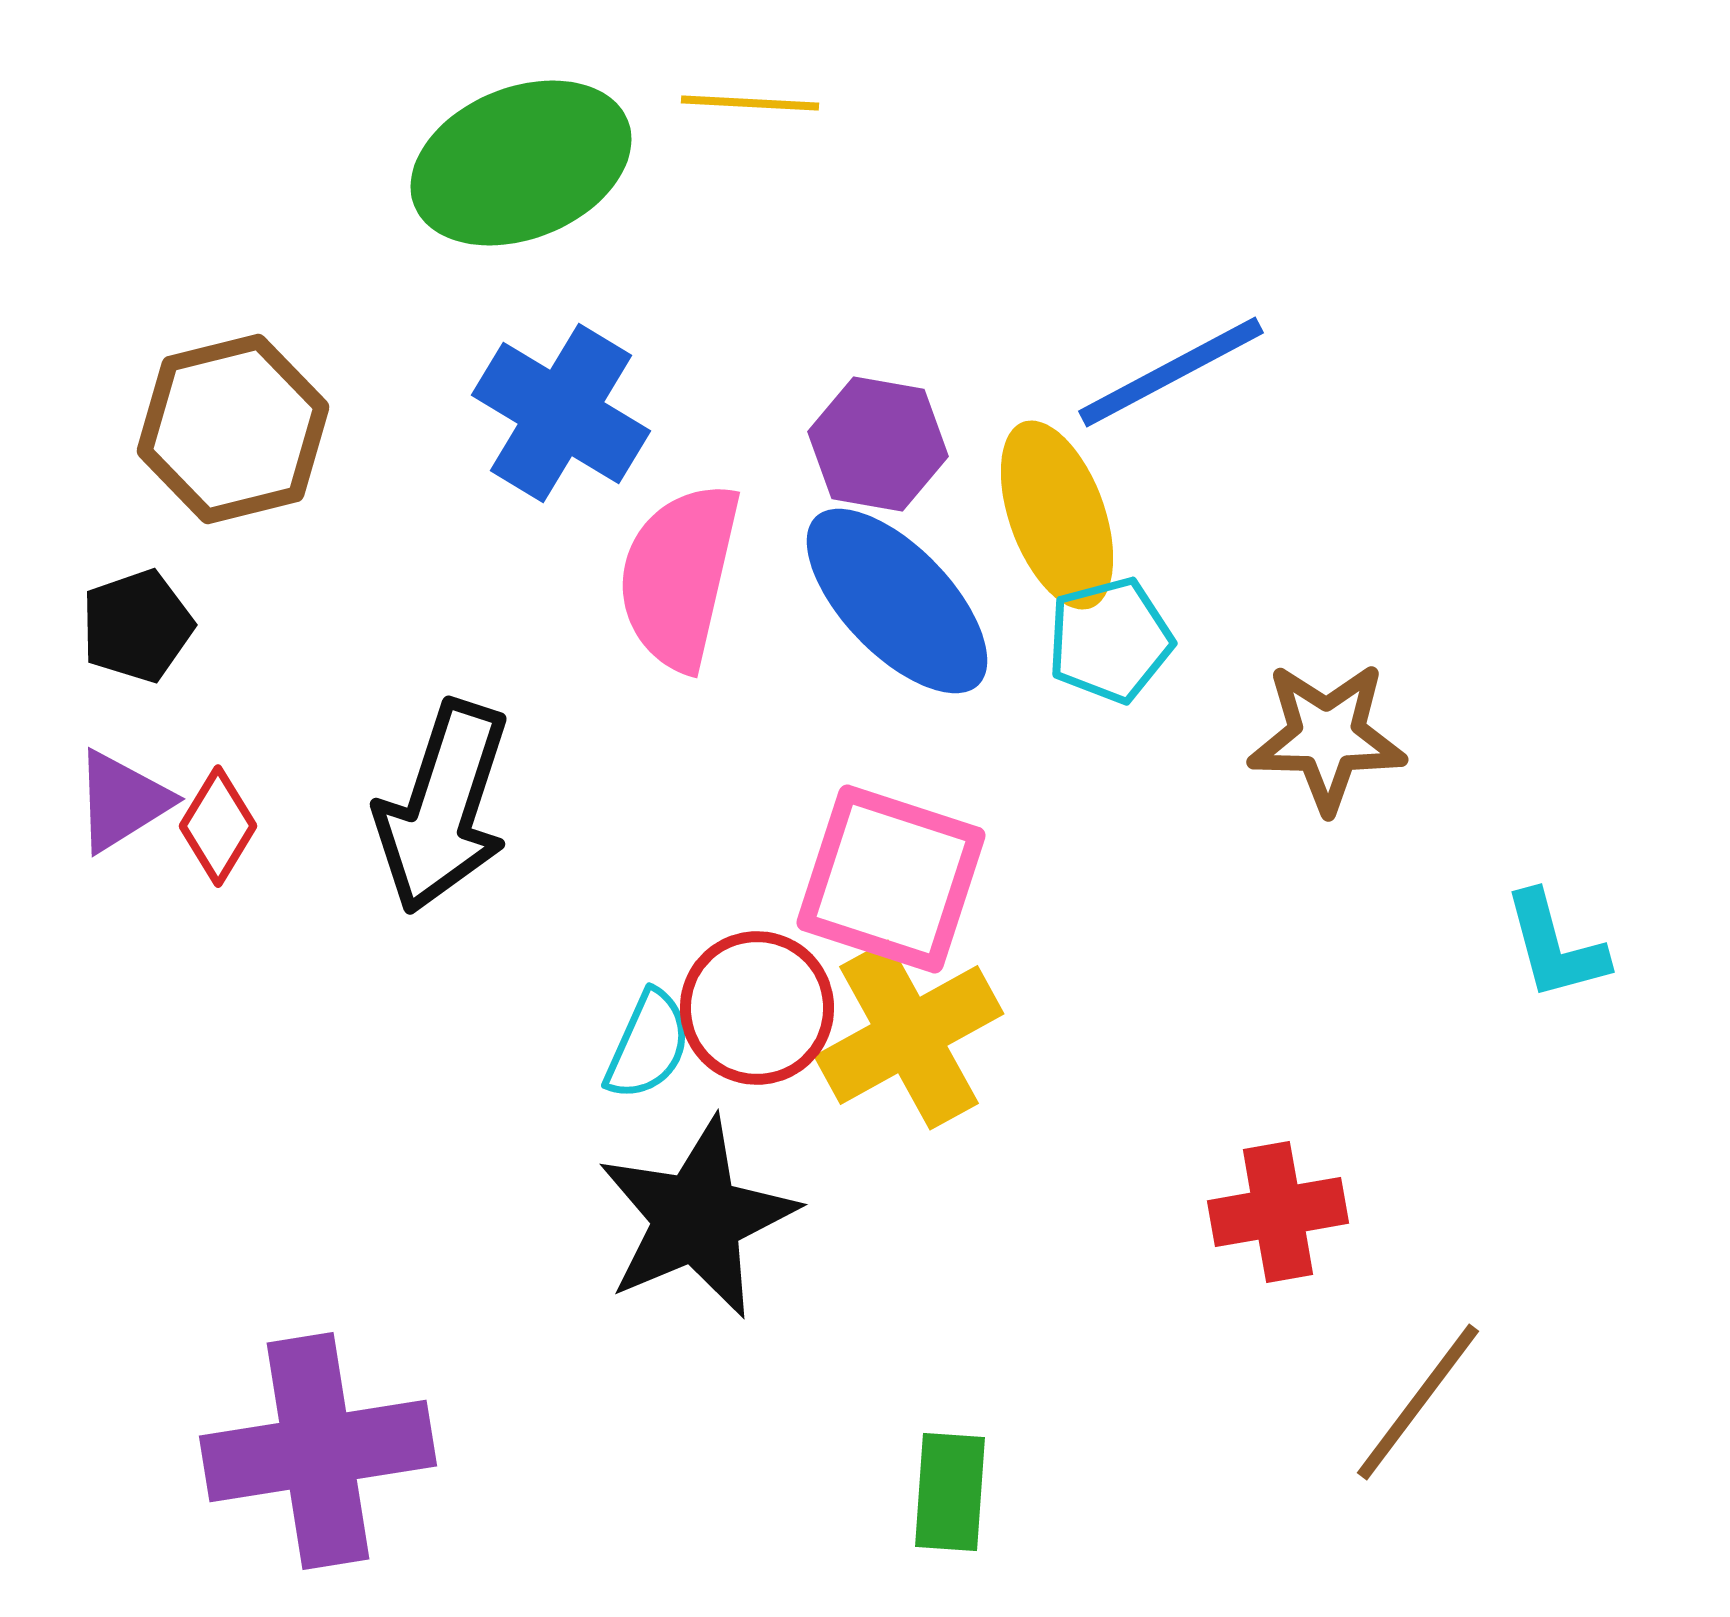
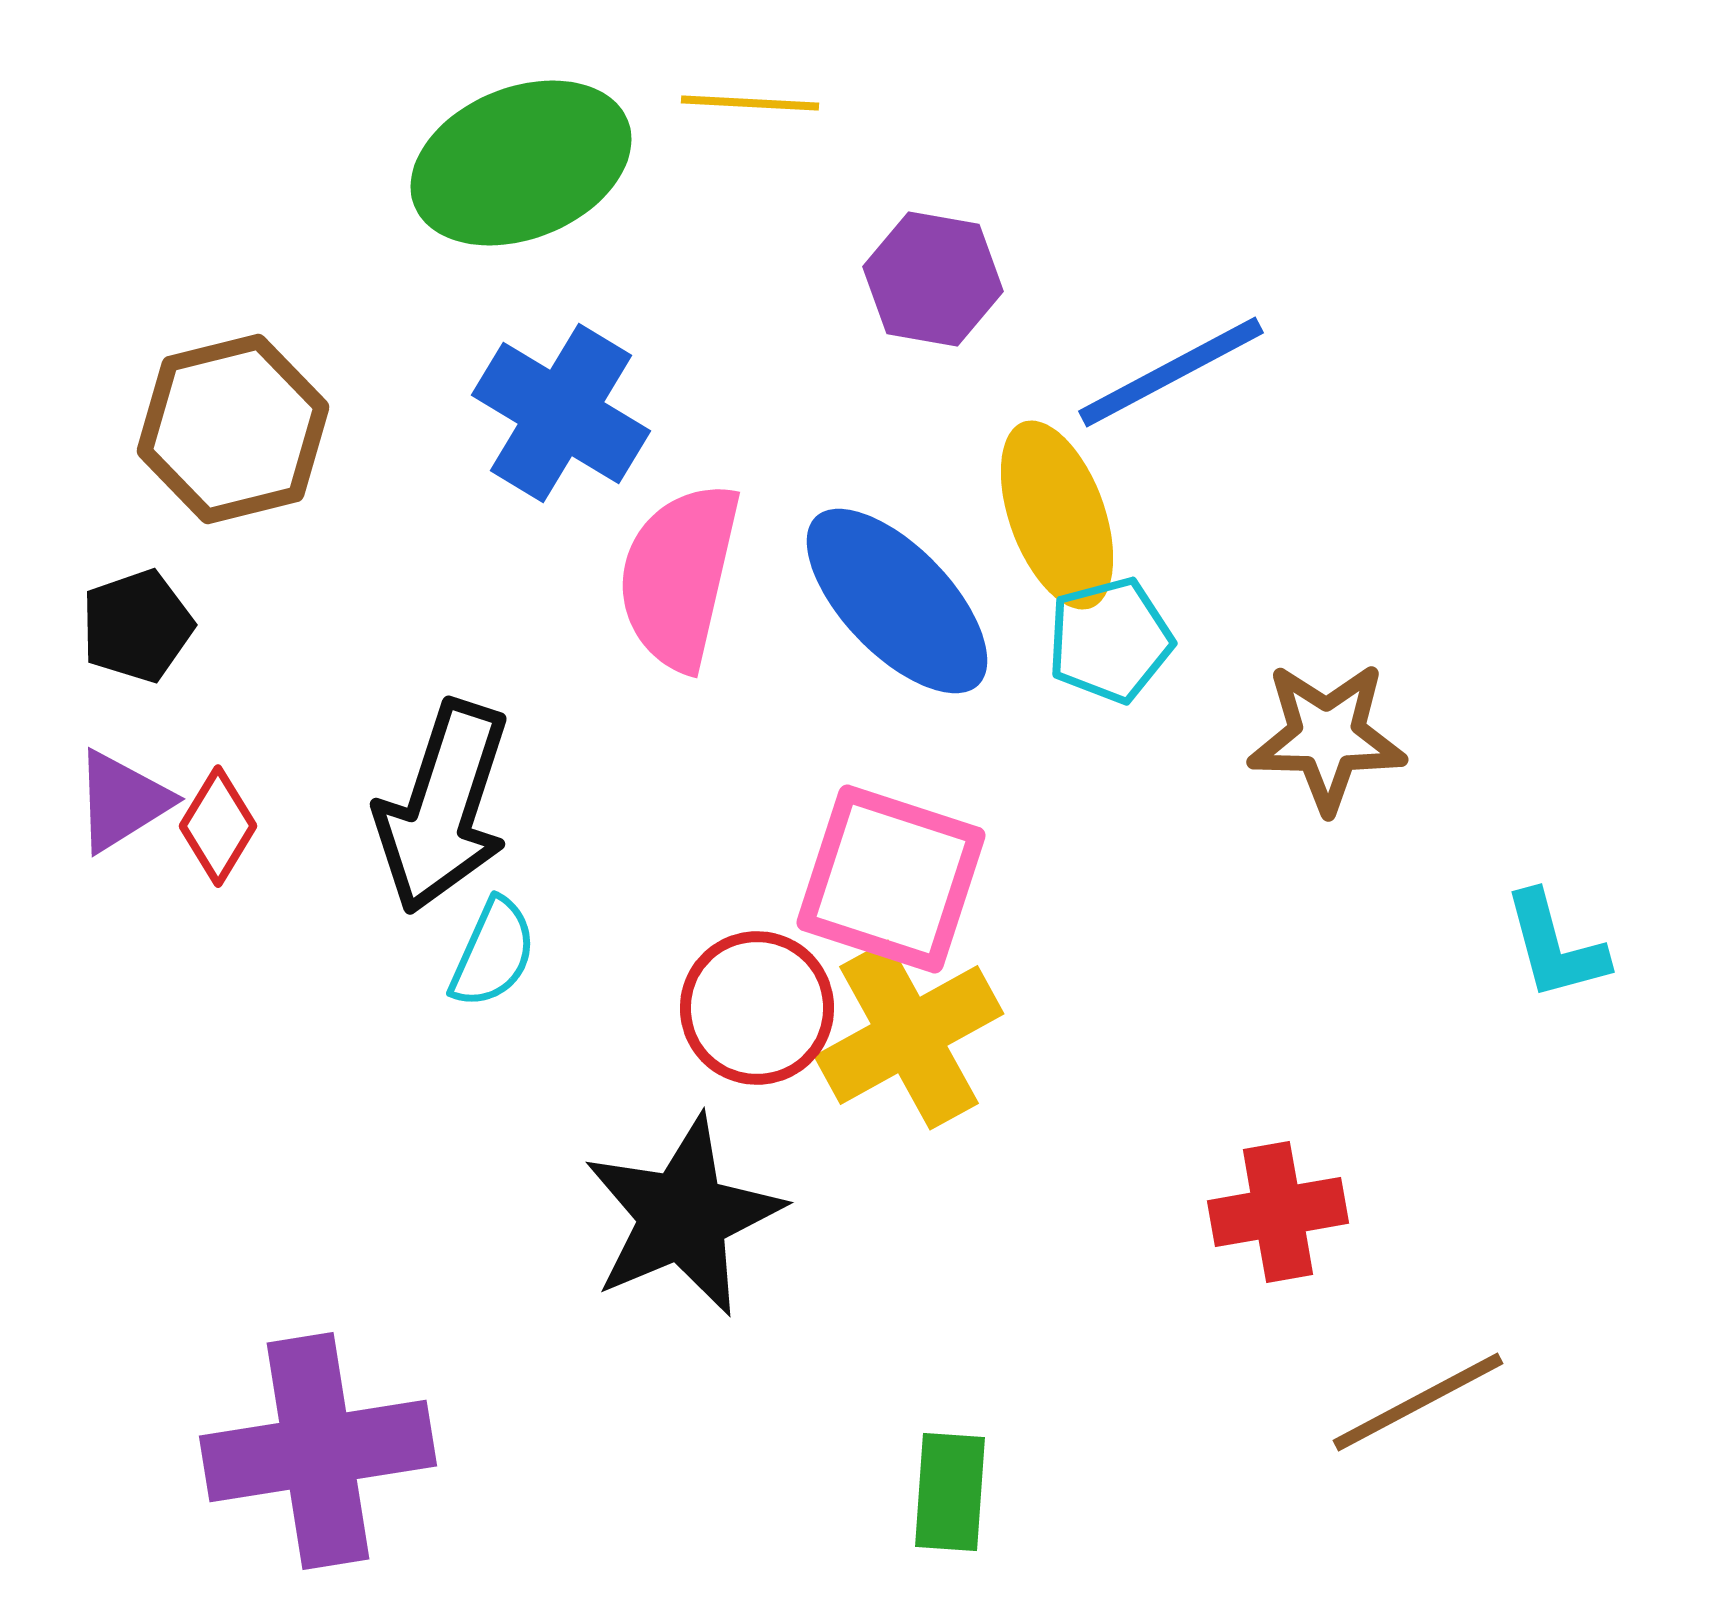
purple hexagon: moved 55 px right, 165 px up
cyan semicircle: moved 155 px left, 92 px up
black star: moved 14 px left, 2 px up
brown line: rotated 25 degrees clockwise
